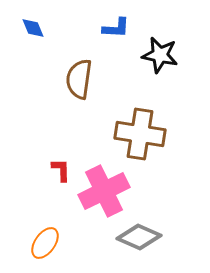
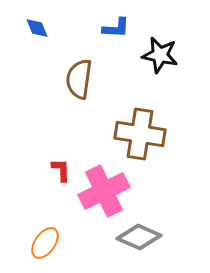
blue diamond: moved 4 px right
